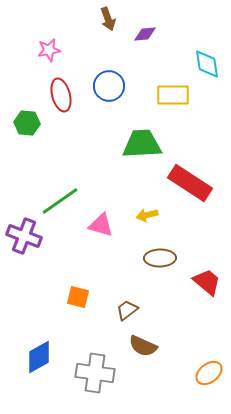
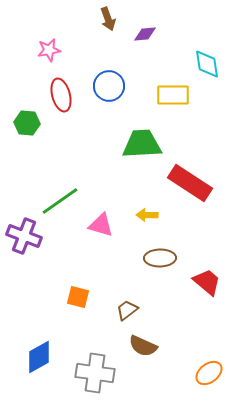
yellow arrow: rotated 15 degrees clockwise
